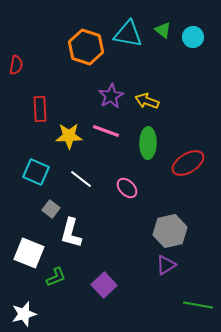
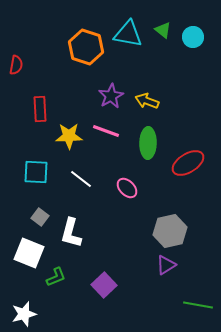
cyan square: rotated 20 degrees counterclockwise
gray square: moved 11 px left, 8 px down
